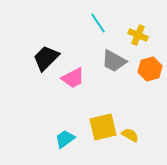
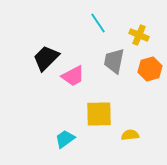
yellow cross: moved 1 px right
gray trapezoid: rotated 72 degrees clockwise
pink trapezoid: moved 2 px up
yellow square: moved 4 px left, 13 px up; rotated 12 degrees clockwise
yellow semicircle: rotated 36 degrees counterclockwise
